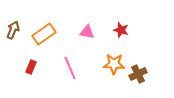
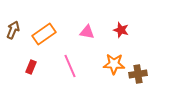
pink line: moved 2 px up
brown cross: rotated 18 degrees clockwise
